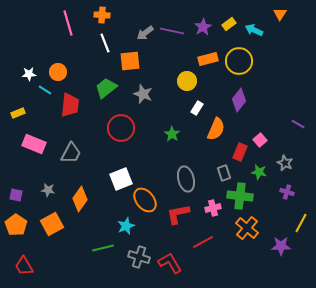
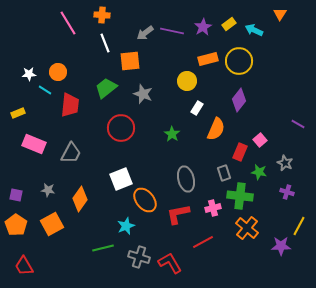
pink line at (68, 23): rotated 15 degrees counterclockwise
yellow line at (301, 223): moved 2 px left, 3 px down
